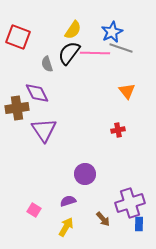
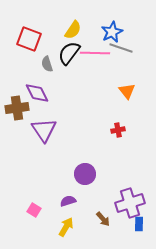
red square: moved 11 px right, 2 px down
